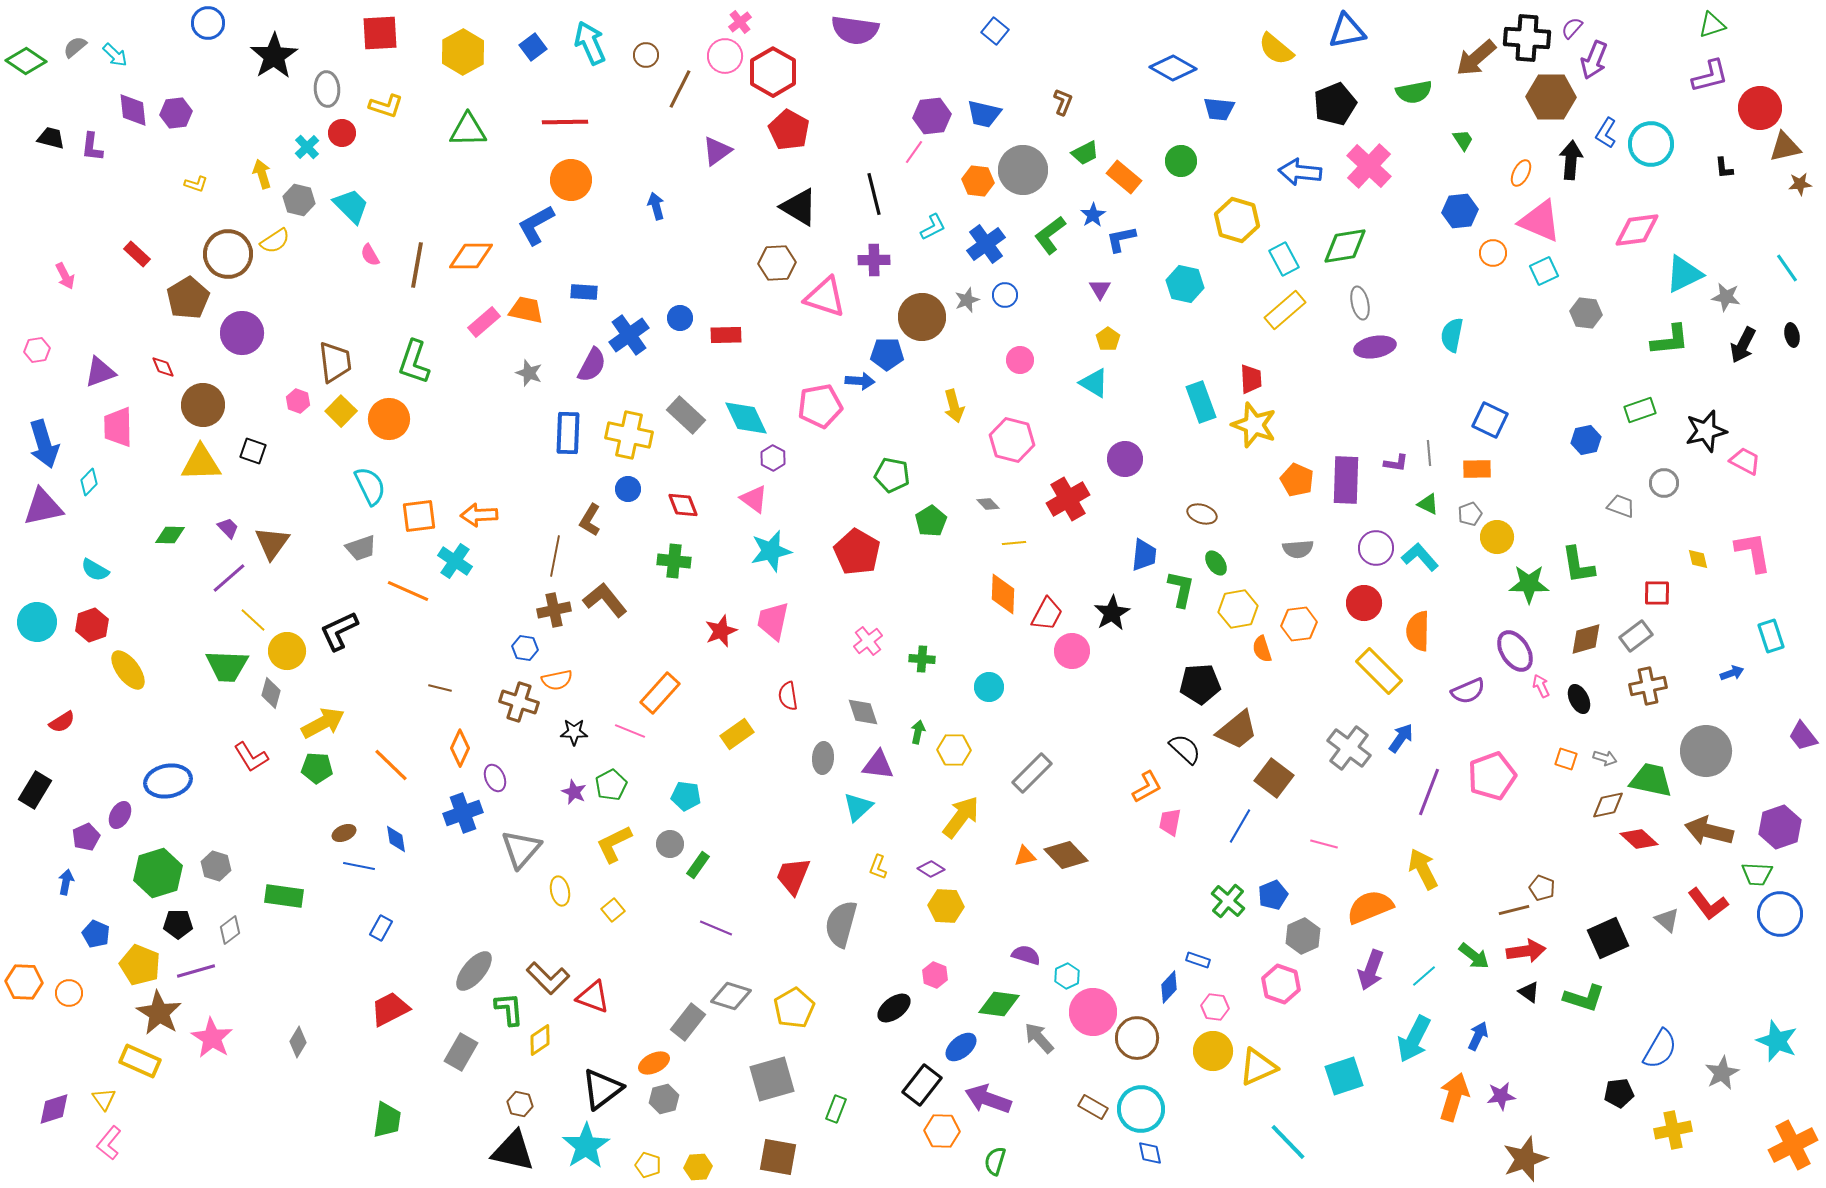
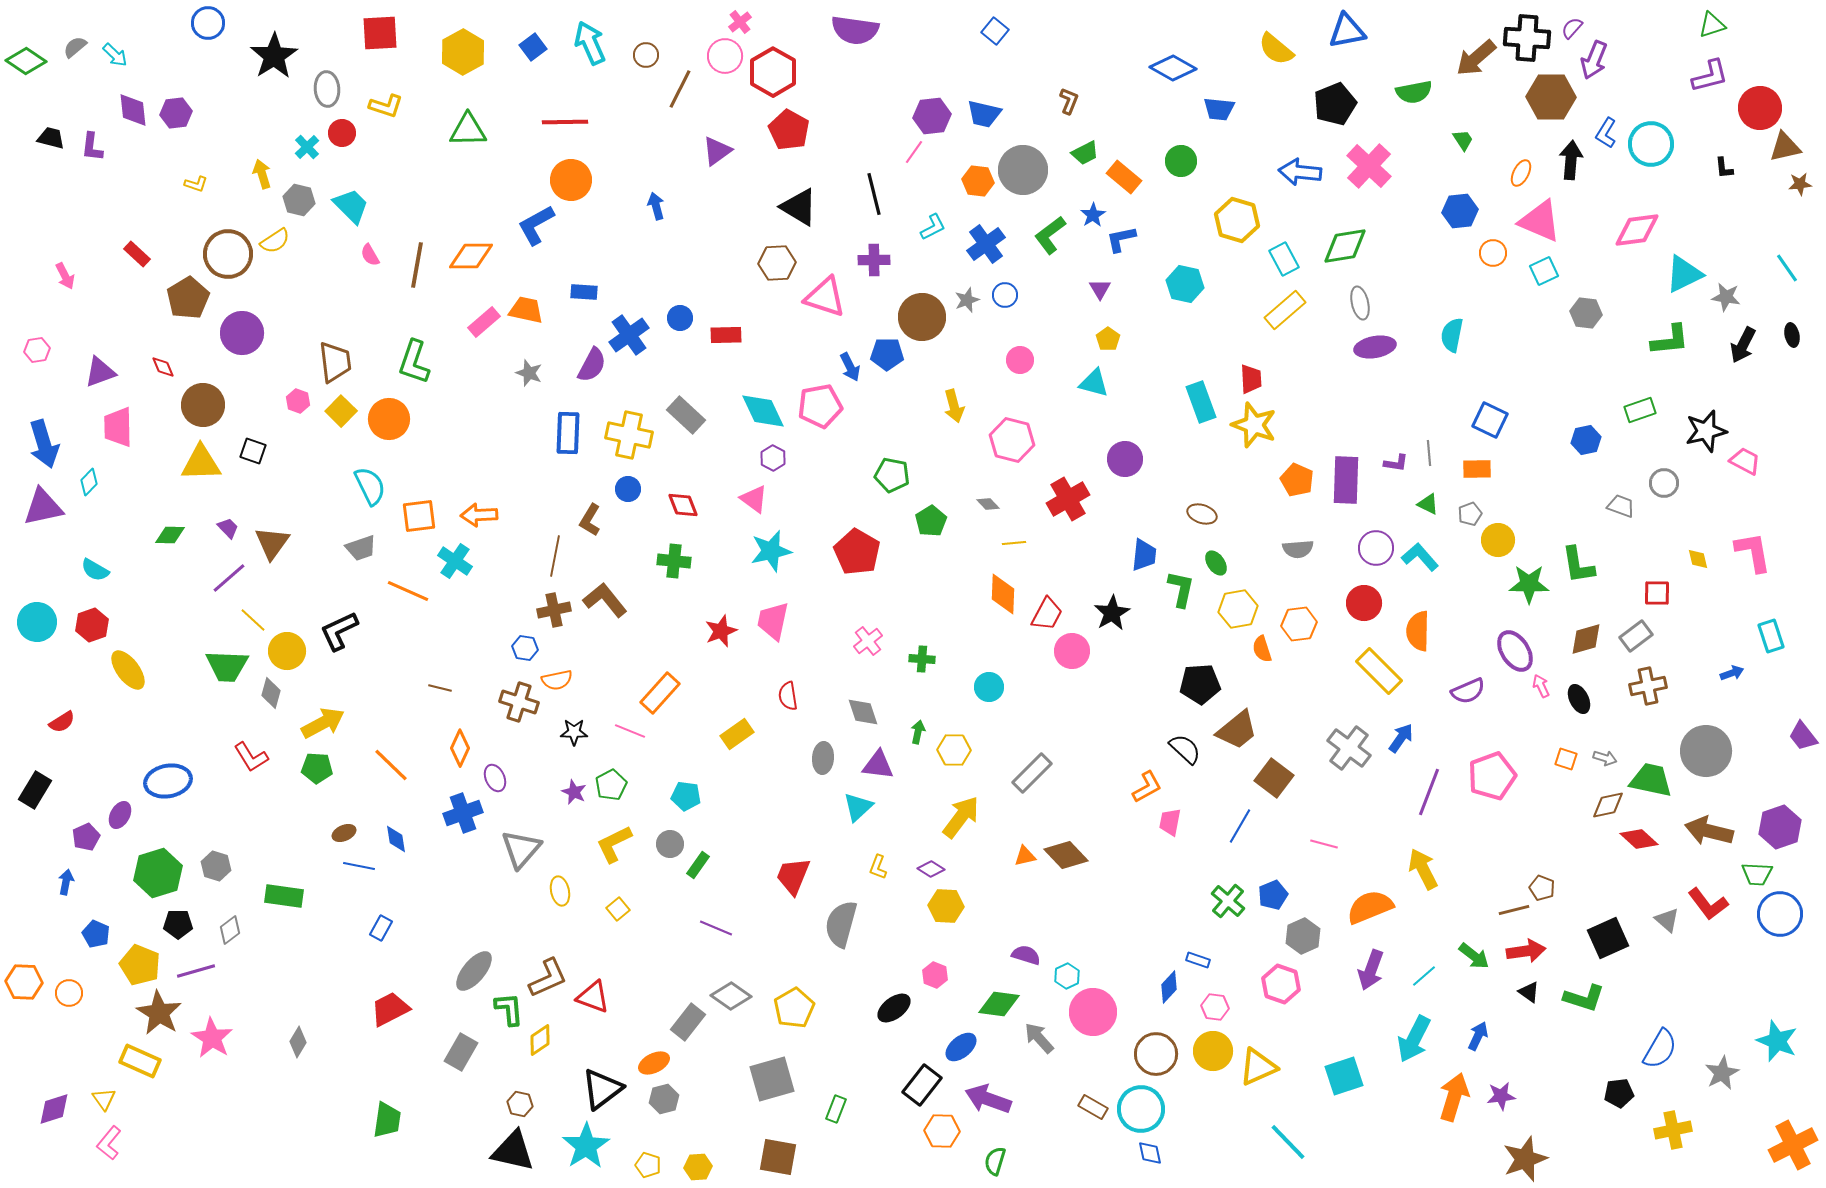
brown L-shape at (1063, 102): moved 6 px right, 1 px up
blue arrow at (860, 381): moved 10 px left, 14 px up; rotated 60 degrees clockwise
cyan triangle at (1094, 383): rotated 16 degrees counterclockwise
cyan diamond at (746, 418): moved 17 px right, 7 px up
yellow circle at (1497, 537): moved 1 px right, 3 px down
yellow square at (613, 910): moved 5 px right, 1 px up
brown L-shape at (548, 978): rotated 69 degrees counterclockwise
gray diamond at (731, 996): rotated 18 degrees clockwise
brown circle at (1137, 1038): moved 19 px right, 16 px down
